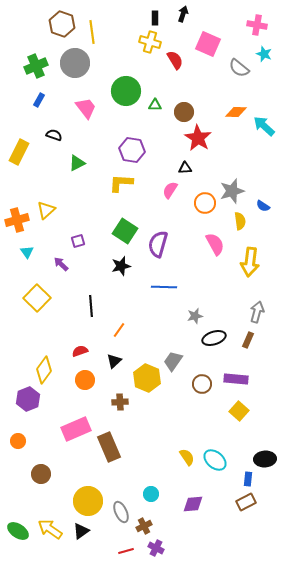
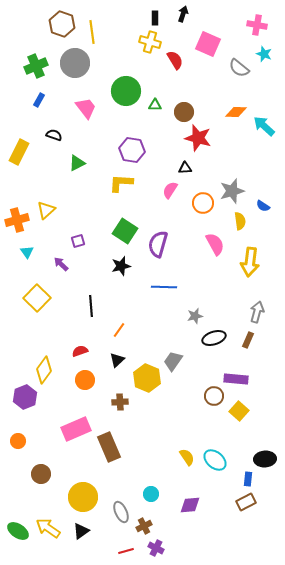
red star at (198, 138): rotated 16 degrees counterclockwise
orange circle at (205, 203): moved 2 px left
black triangle at (114, 361): moved 3 px right, 1 px up
brown circle at (202, 384): moved 12 px right, 12 px down
purple hexagon at (28, 399): moved 3 px left, 2 px up
yellow circle at (88, 501): moved 5 px left, 4 px up
purple diamond at (193, 504): moved 3 px left, 1 px down
yellow arrow at (50, 529): moved 2 px left, 1 px up
